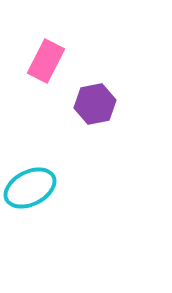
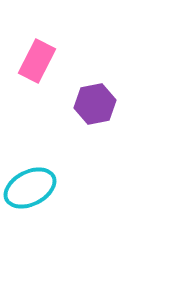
pink rectangle: moved 9 px left
